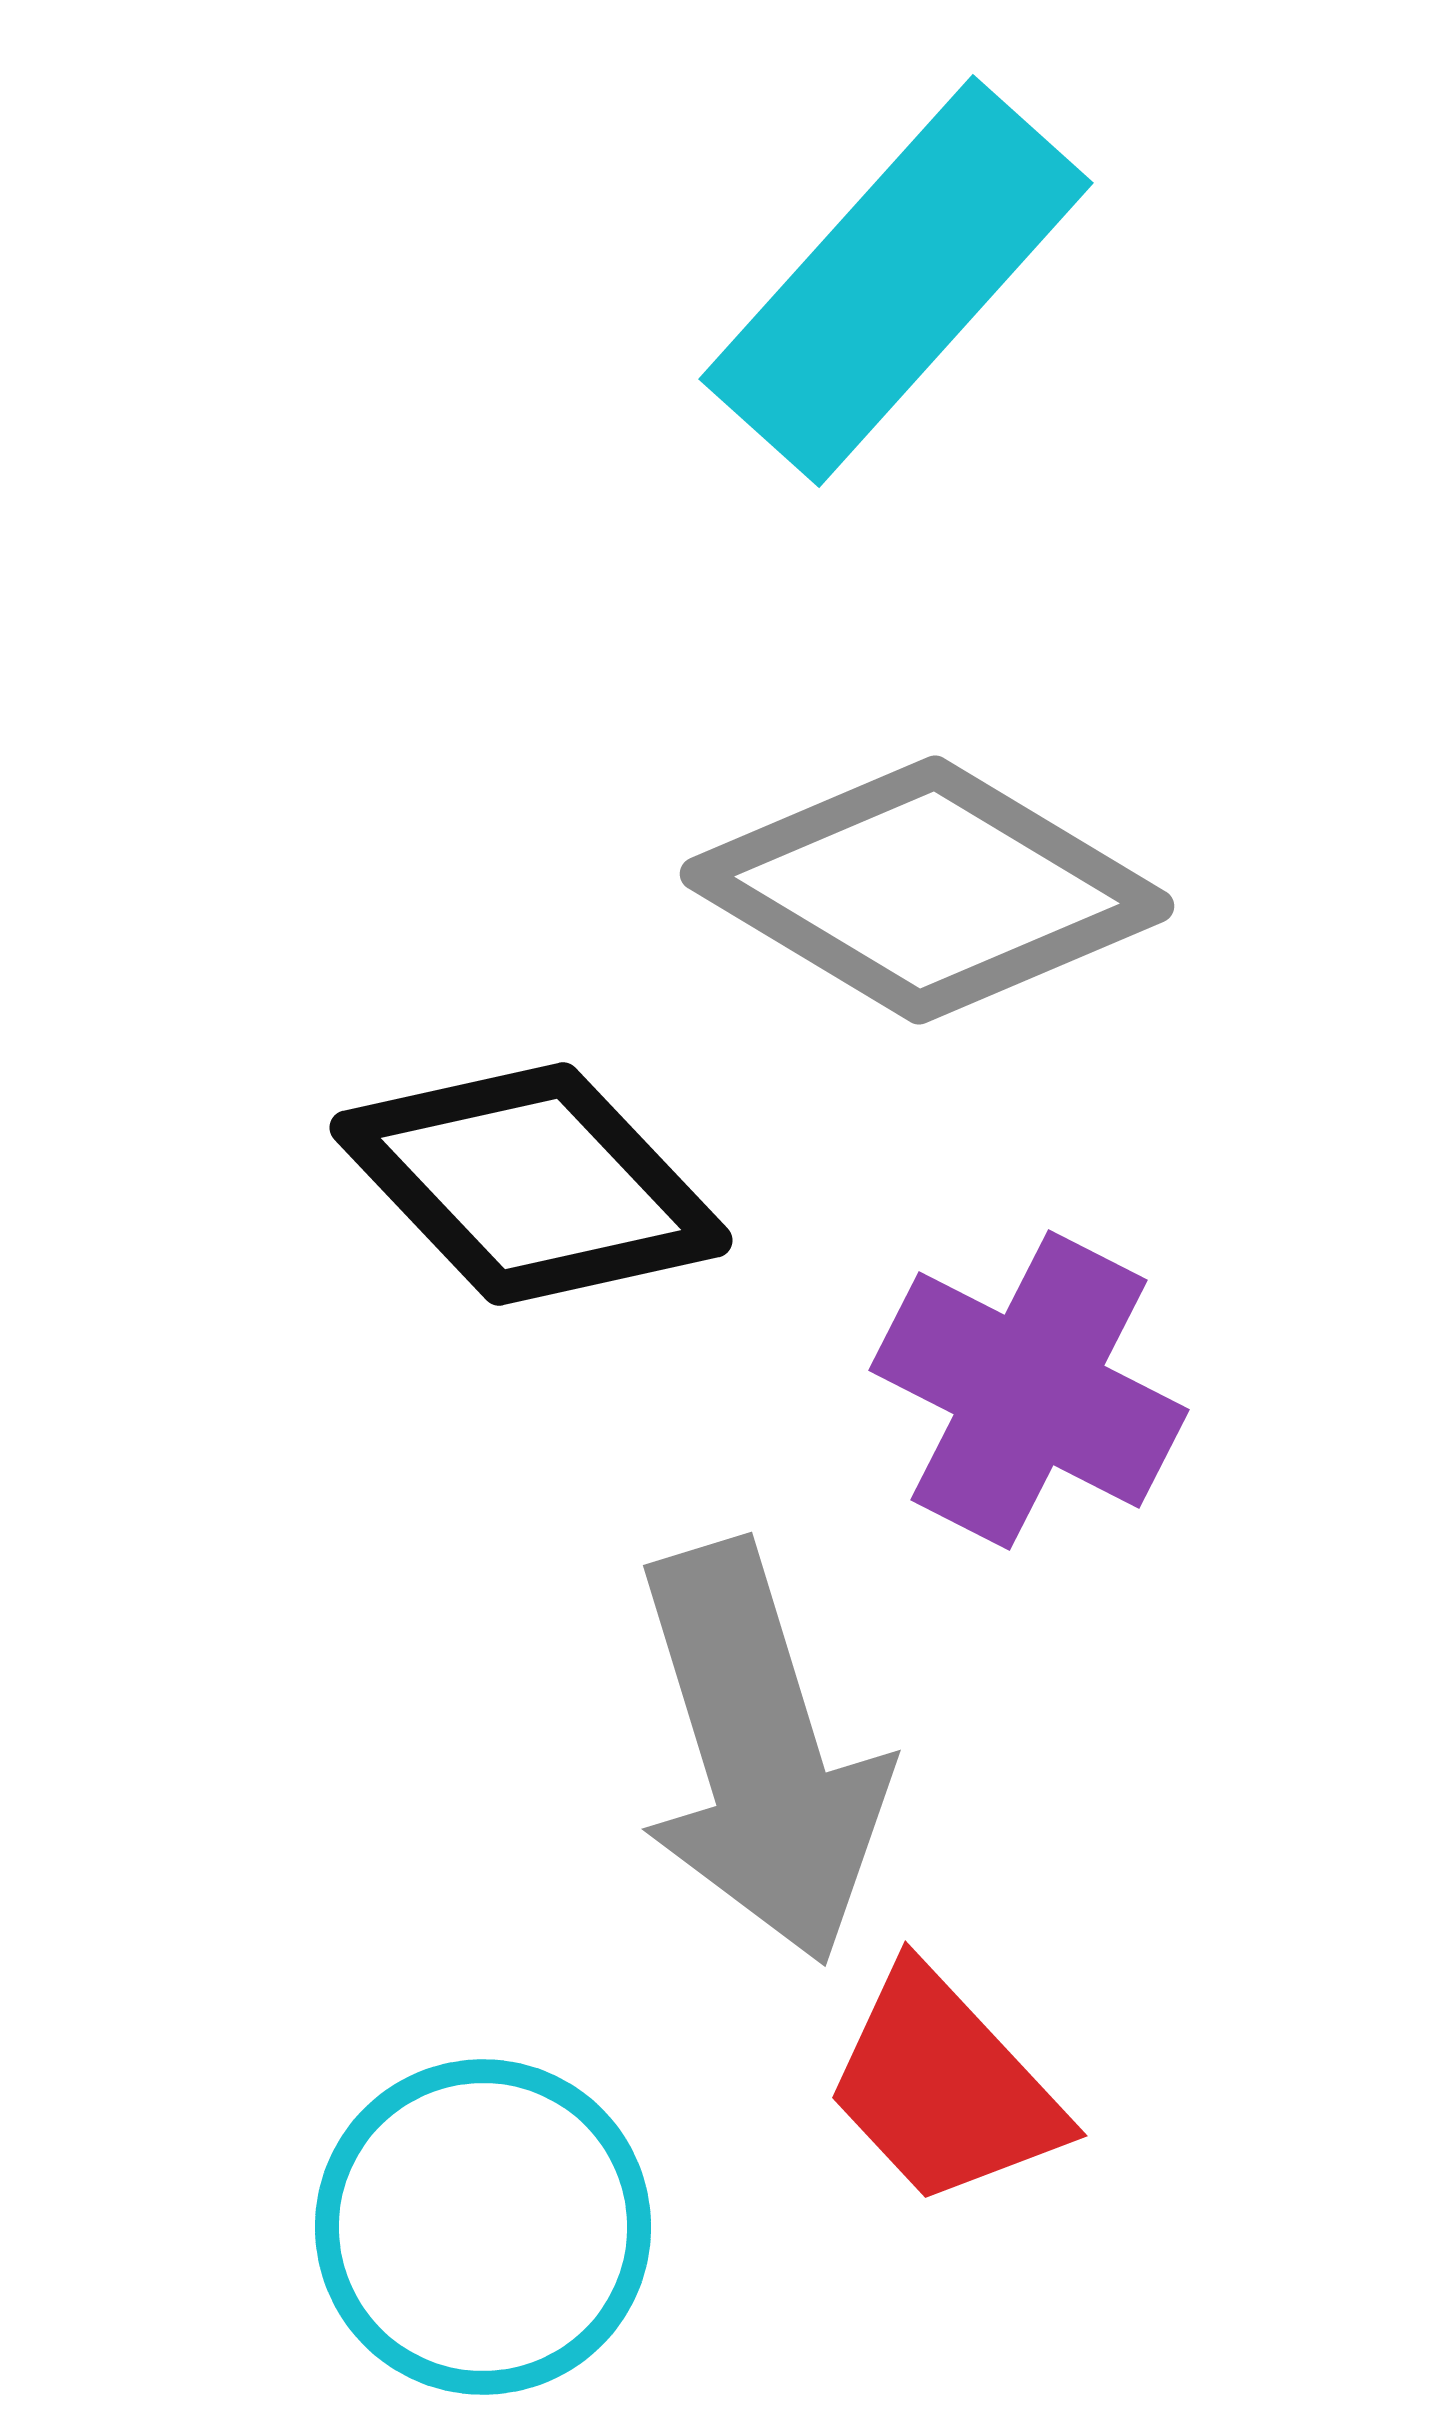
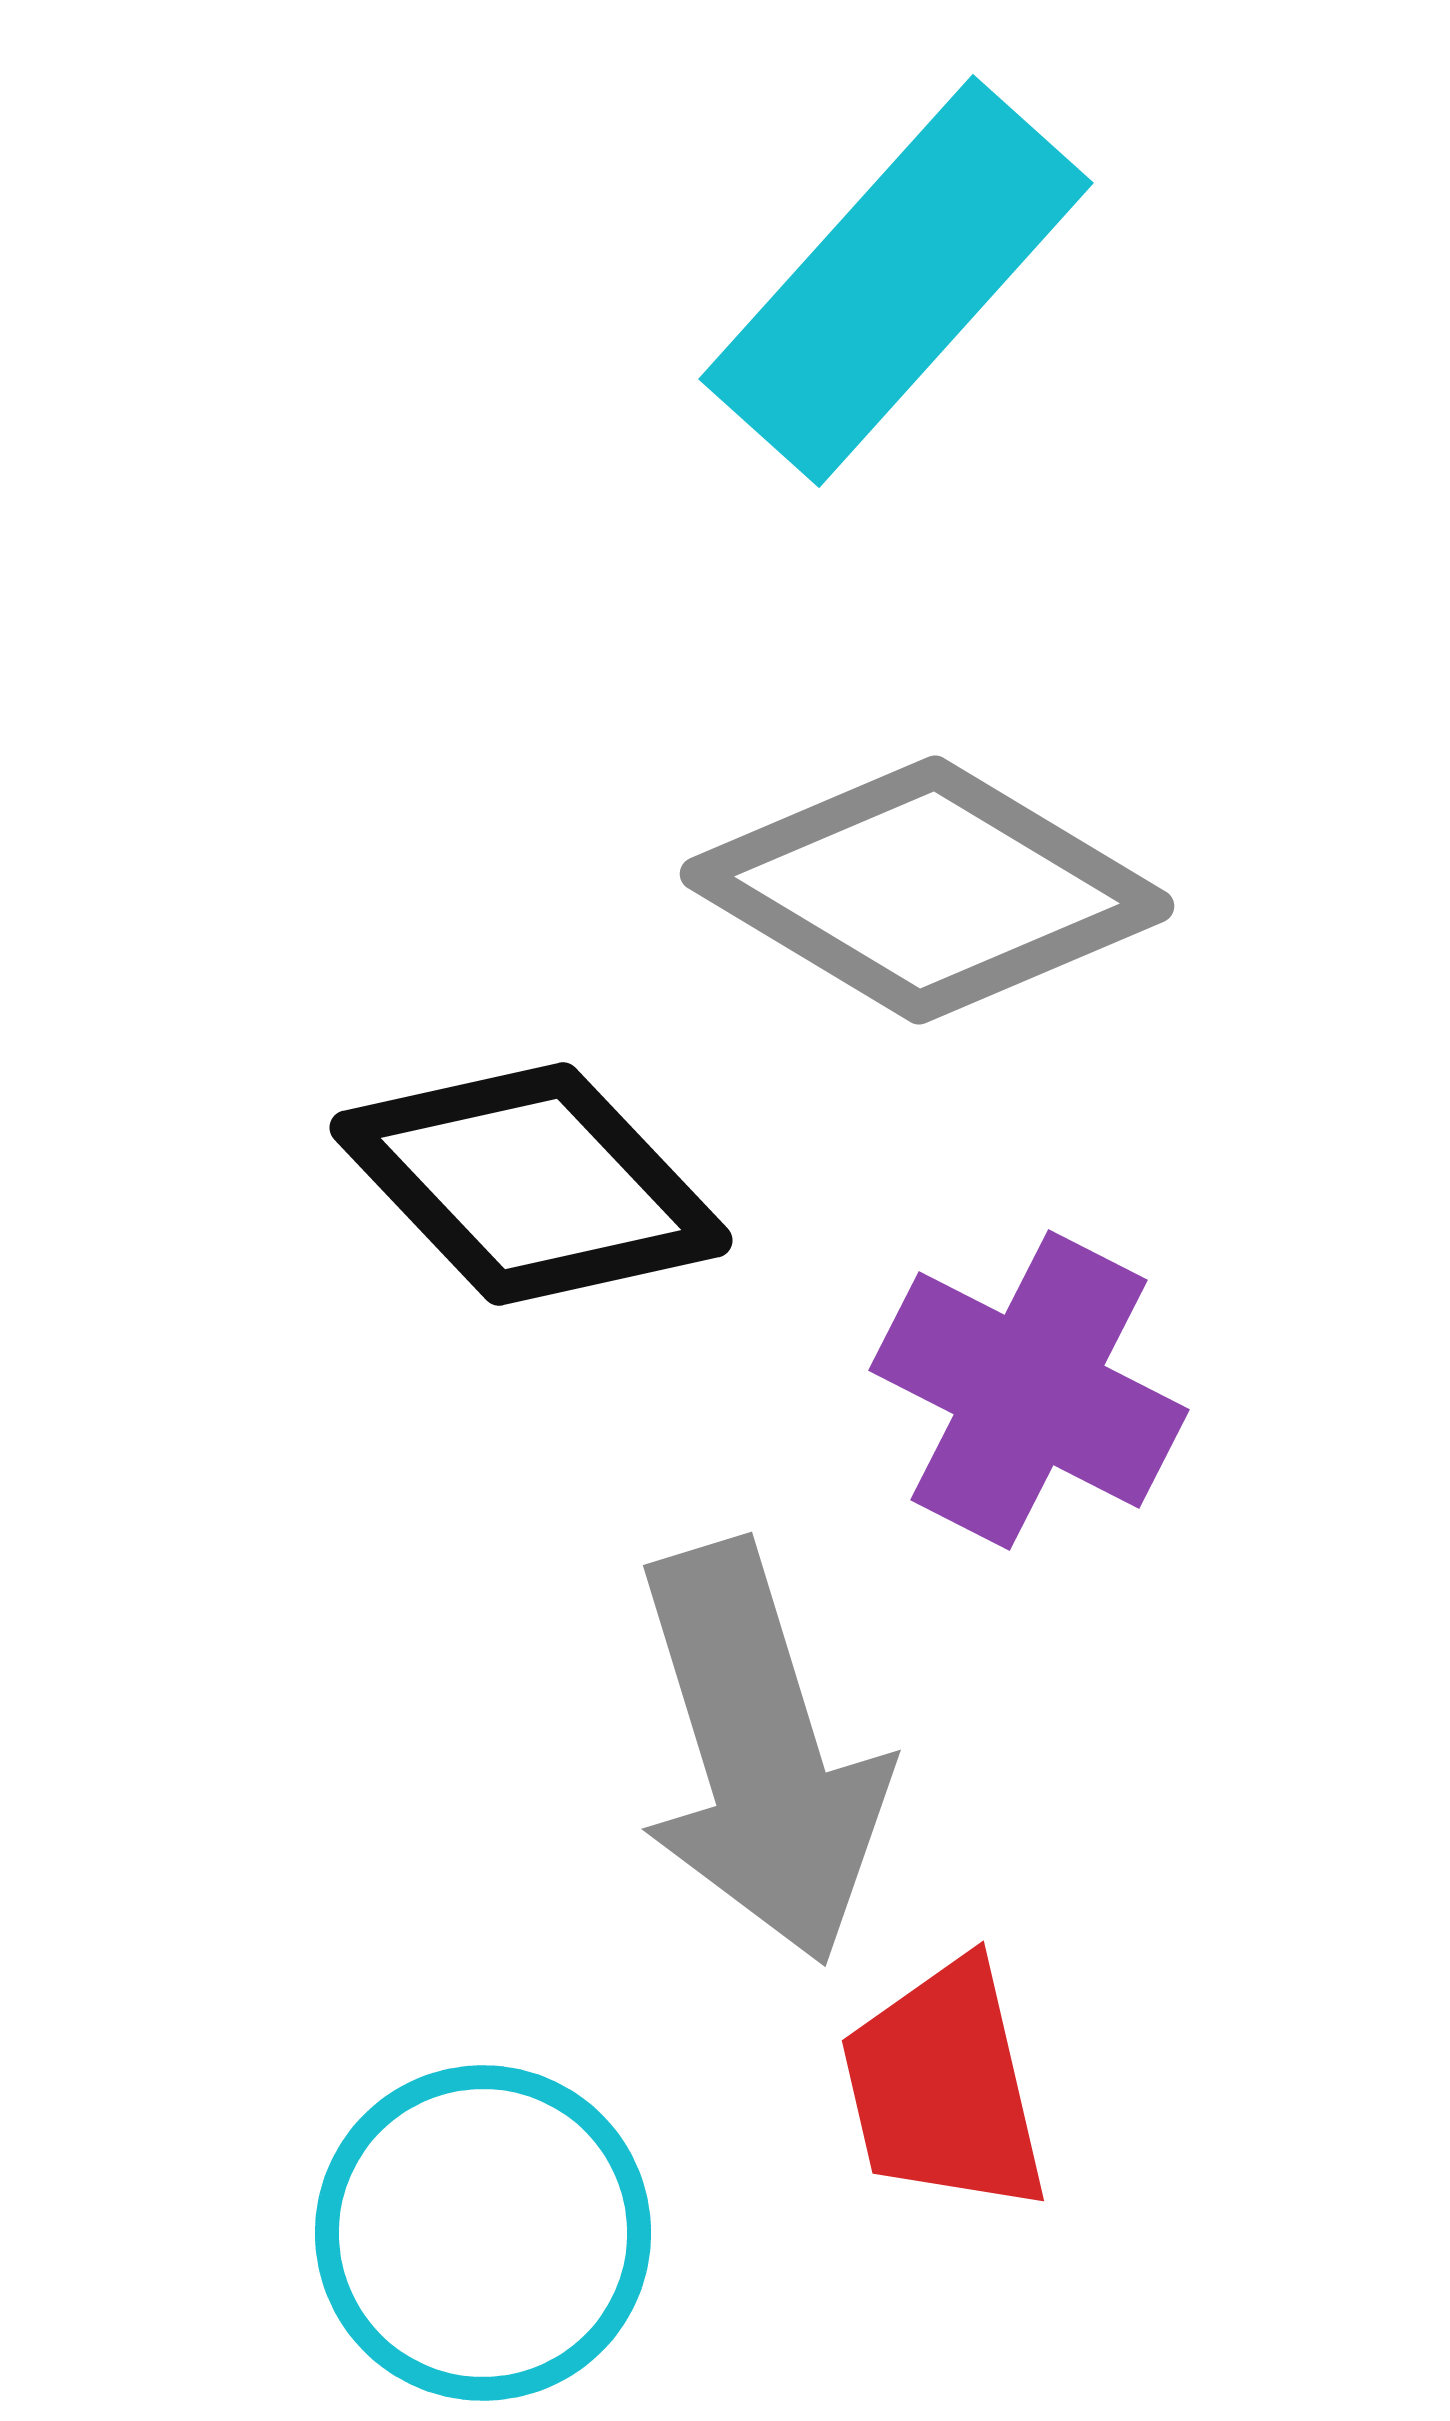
red trapezoid: rotated 30 degrees clockwise
cyan circle: moved 6 px down
